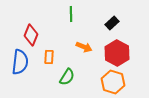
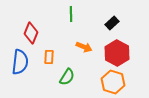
red diamond: moved 2 px up
